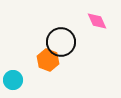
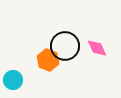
pink diamond: moved 27 px down
black circle: moved 4 px right, 4 px down
